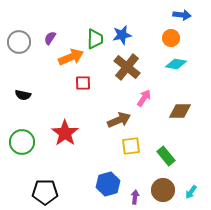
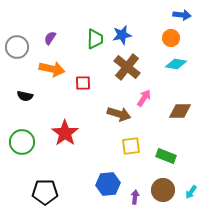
gray circle: moved 2 px left, 5 px down
orange arrow: moved 19 px left, 12 px down; rotated 35 degrees clockwise
black semicircle: moved 2 px right, 1 px down
brown arrow: moved 6 px up; rotated 40 degrees clockwise
green rectangle: rotated 30 degrees counterclockwise
blue hexagon: rotated 10 degrees clockwise
